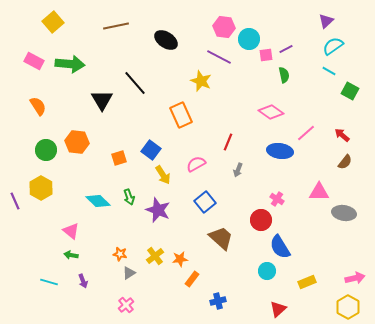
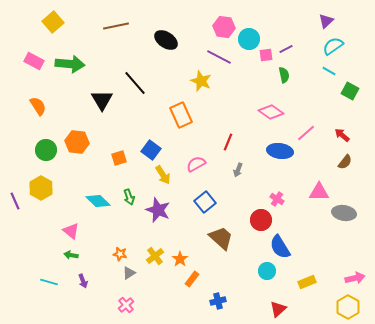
orange star at (180, 259): rotated 28 degrees counterclockwise
